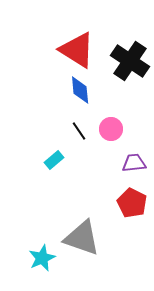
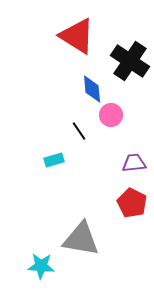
red triangle: moved 14 px up
blue diamond: moved 12 px right, 1 px up
pink circle: moved 14 px up
cyan rectangle: rotated 24 degrees clockwise
gray triangle: moved 1 px left, 1 px down; rotated 9 degrees counterclockwise
cyan star: moved 1 px left, 8 px down; rotated 28 degrees clockwise
